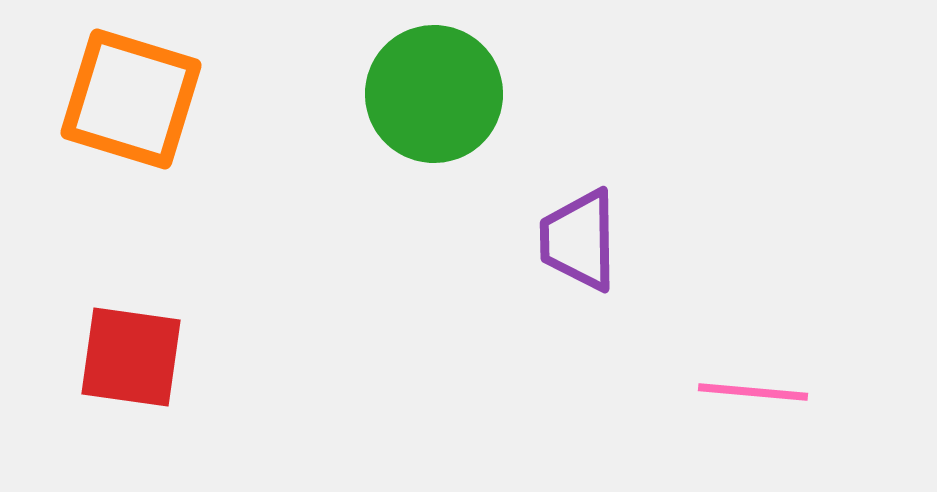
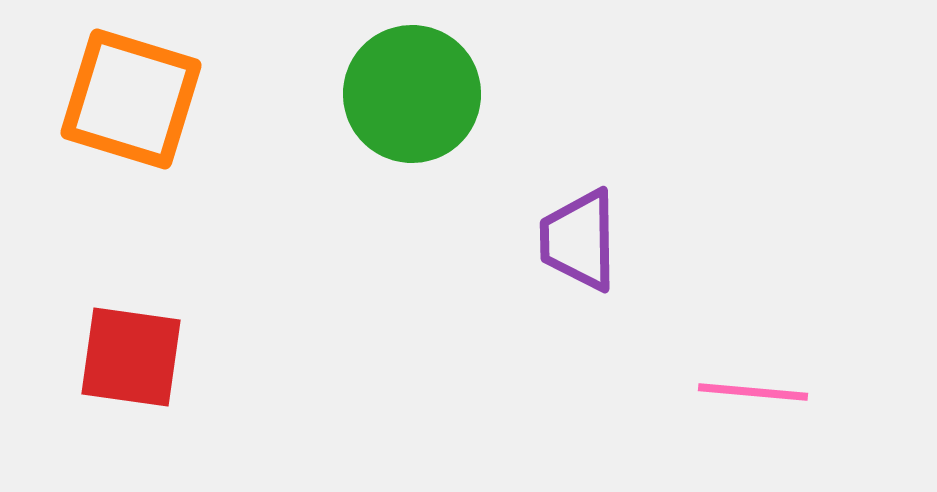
green circle: moved 22 px left
